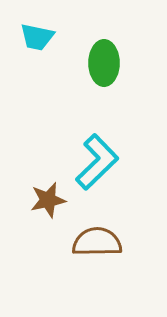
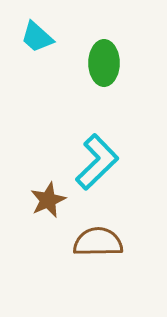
cyan trapezoid: rotated 30 degrees clockwise
brown star: rotated 12 degrees counterclockwise
brown semicircle: moved 1 px right
